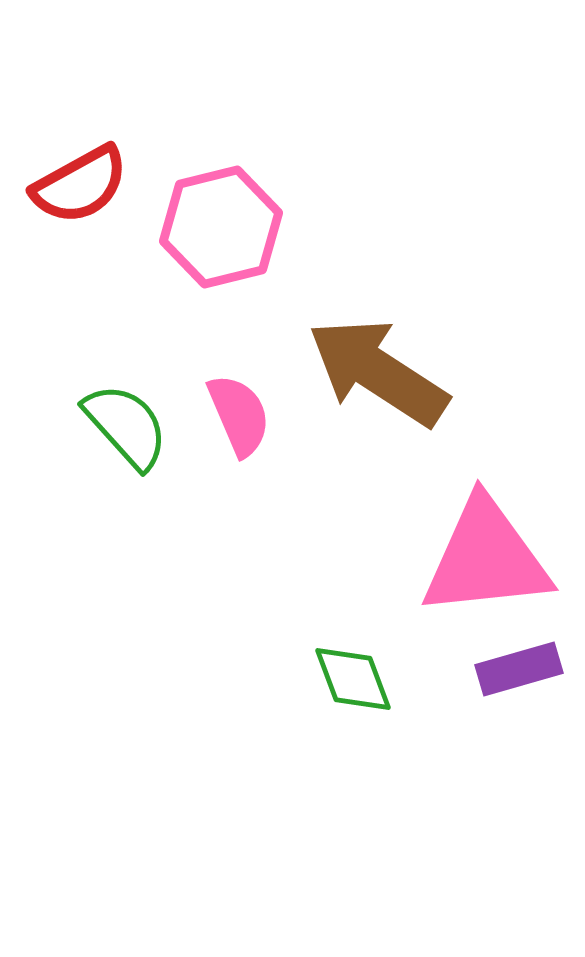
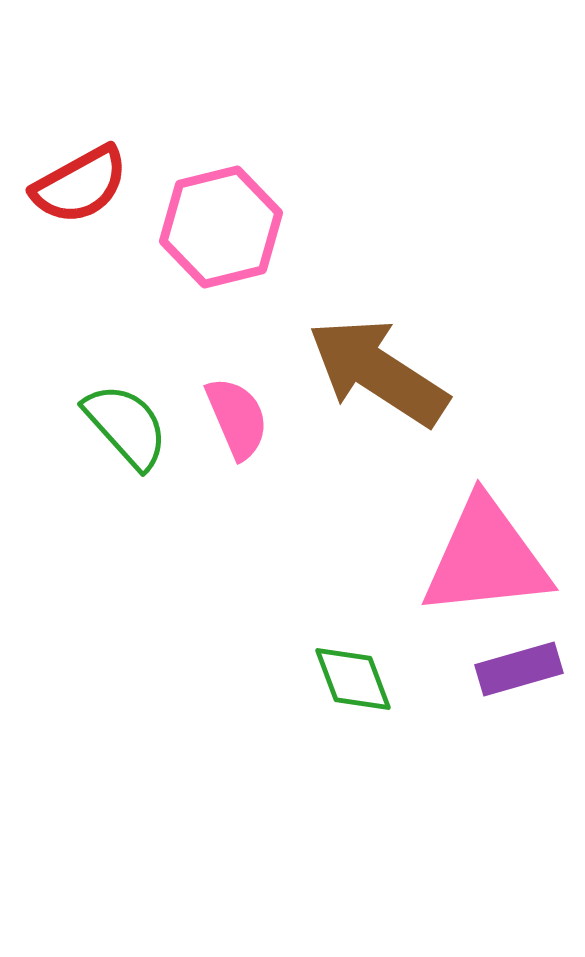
pink semicircle: moved 2 px left, 3 px down
